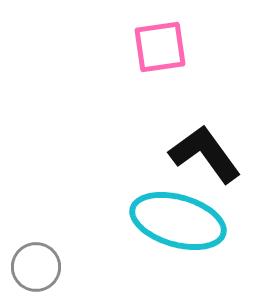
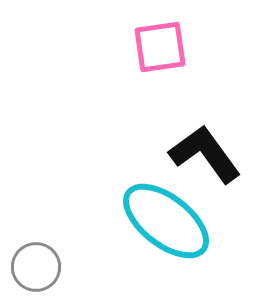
cyan ellipse: moved 12 px left; rotated 22 degrees clockwise
